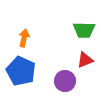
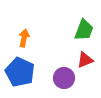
green trapezoid: rotated 70 degrees counterclockwise
blue pentagon: moved 1 px left, 1 px down
purple circle: moved 1 px left, 3 px up
